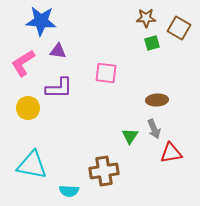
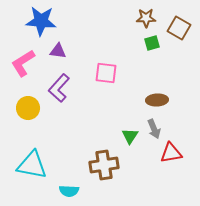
purple L-shape: rotated 132 degrees clockwise
brown cross: moved 6 px up
